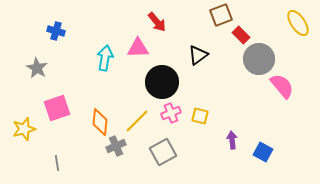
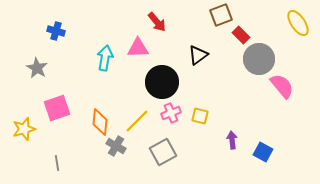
gray cross: rotated 36 degrees counterclockwise
